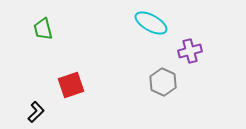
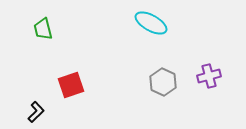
purple cross: moved 19 px right, 25 px down
